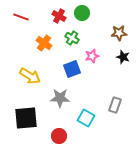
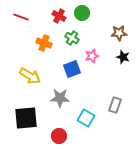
orange cross: rotated 14 degrees counterclockwise
